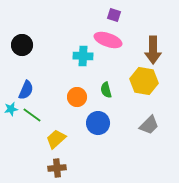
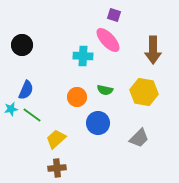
pink ellipse: rotated 28 degrees clockwise
yellow hexagon: moved 11 px down
green semicircle: moved 1 px left; rotated 63 degrees counterclockwise
gray trapezoid: moved 10 px left, 13 px down
